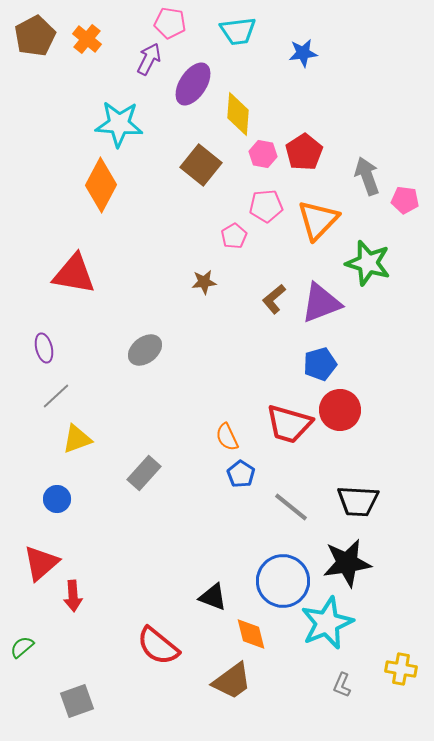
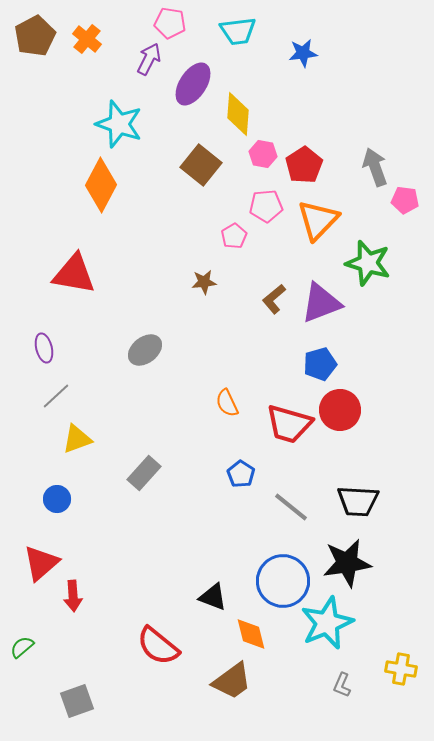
cyan star at (119, 124): rotated 15 degrees clockwise
red pentagon at (304, 152): moved 13 px down
gray arrow at (367, 176): moved 8 px right, 9 px up
orange semicircle at (227, 437): moved 34 px up
